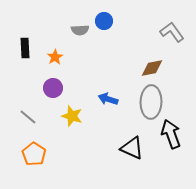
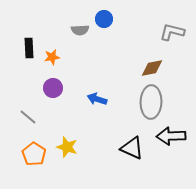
blue circle: moved 2 px up
gray L-shape: rotated 40 degrees counterclockwise
black rectangle: moved 4 px right
orange star: moved 3 px left; rotated 21 degrees clockwise
blue arrow: moved 11 px left
yellow star: moved 5 px left, 31 px down
black arrow: moved 2 px down; rotated 72 degrees counterclockwise
